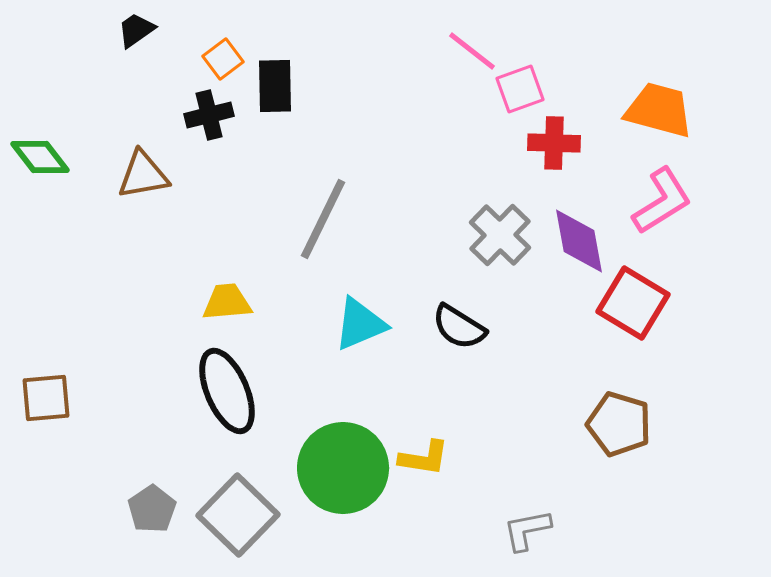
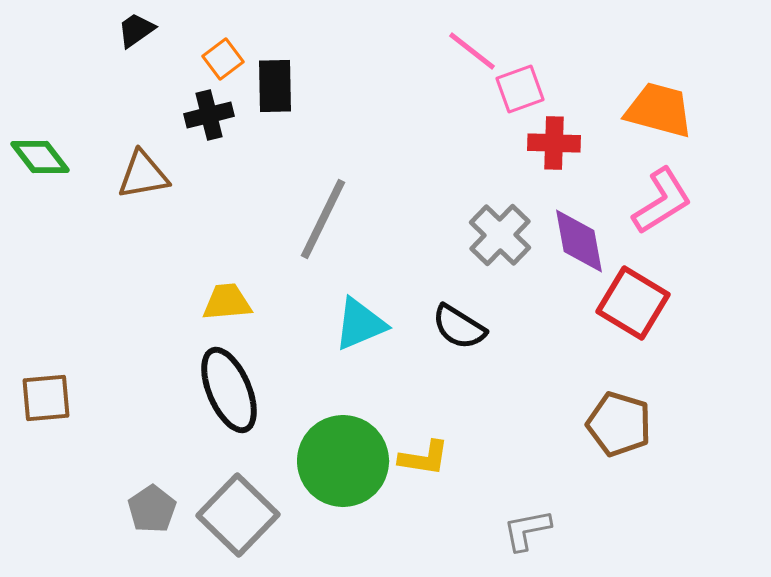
black ellipse: moved 2 px right, 1 px up
green circle: moved 7 px up
